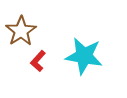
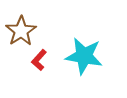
red L-shape: moved 1 px right, 1 px up
